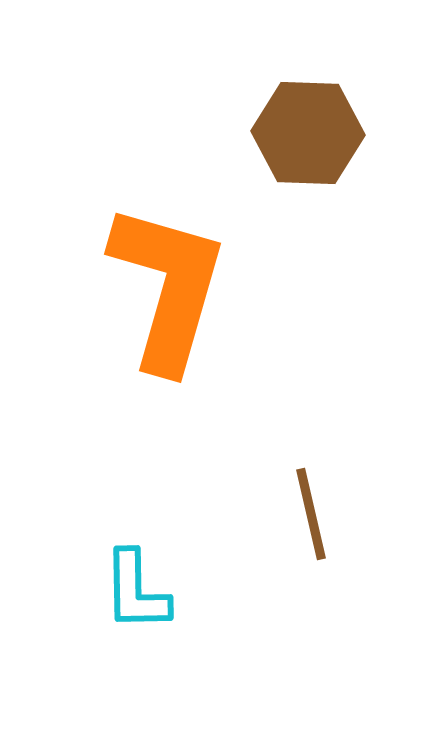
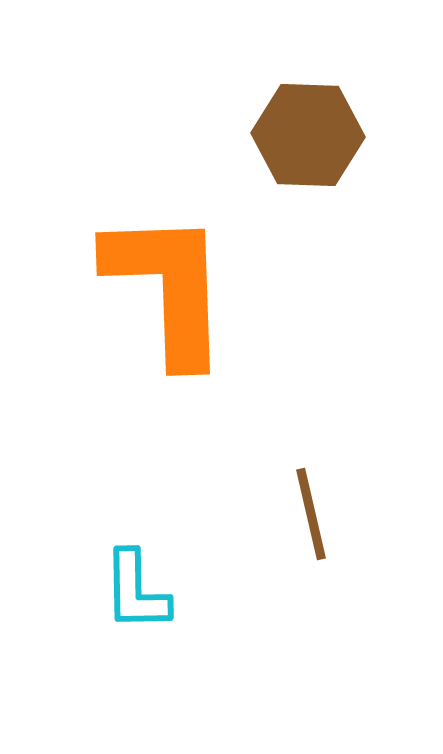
brown hexagon: moved 2 px down
orange L-shape: rotated 18 degrees counterclockwise
